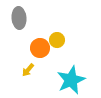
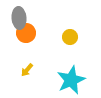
yellow circle: moved 13 px right, 3 px up
orange circle: moved 14 px left, 15 px up
yellow arrow: moved 1 px left
